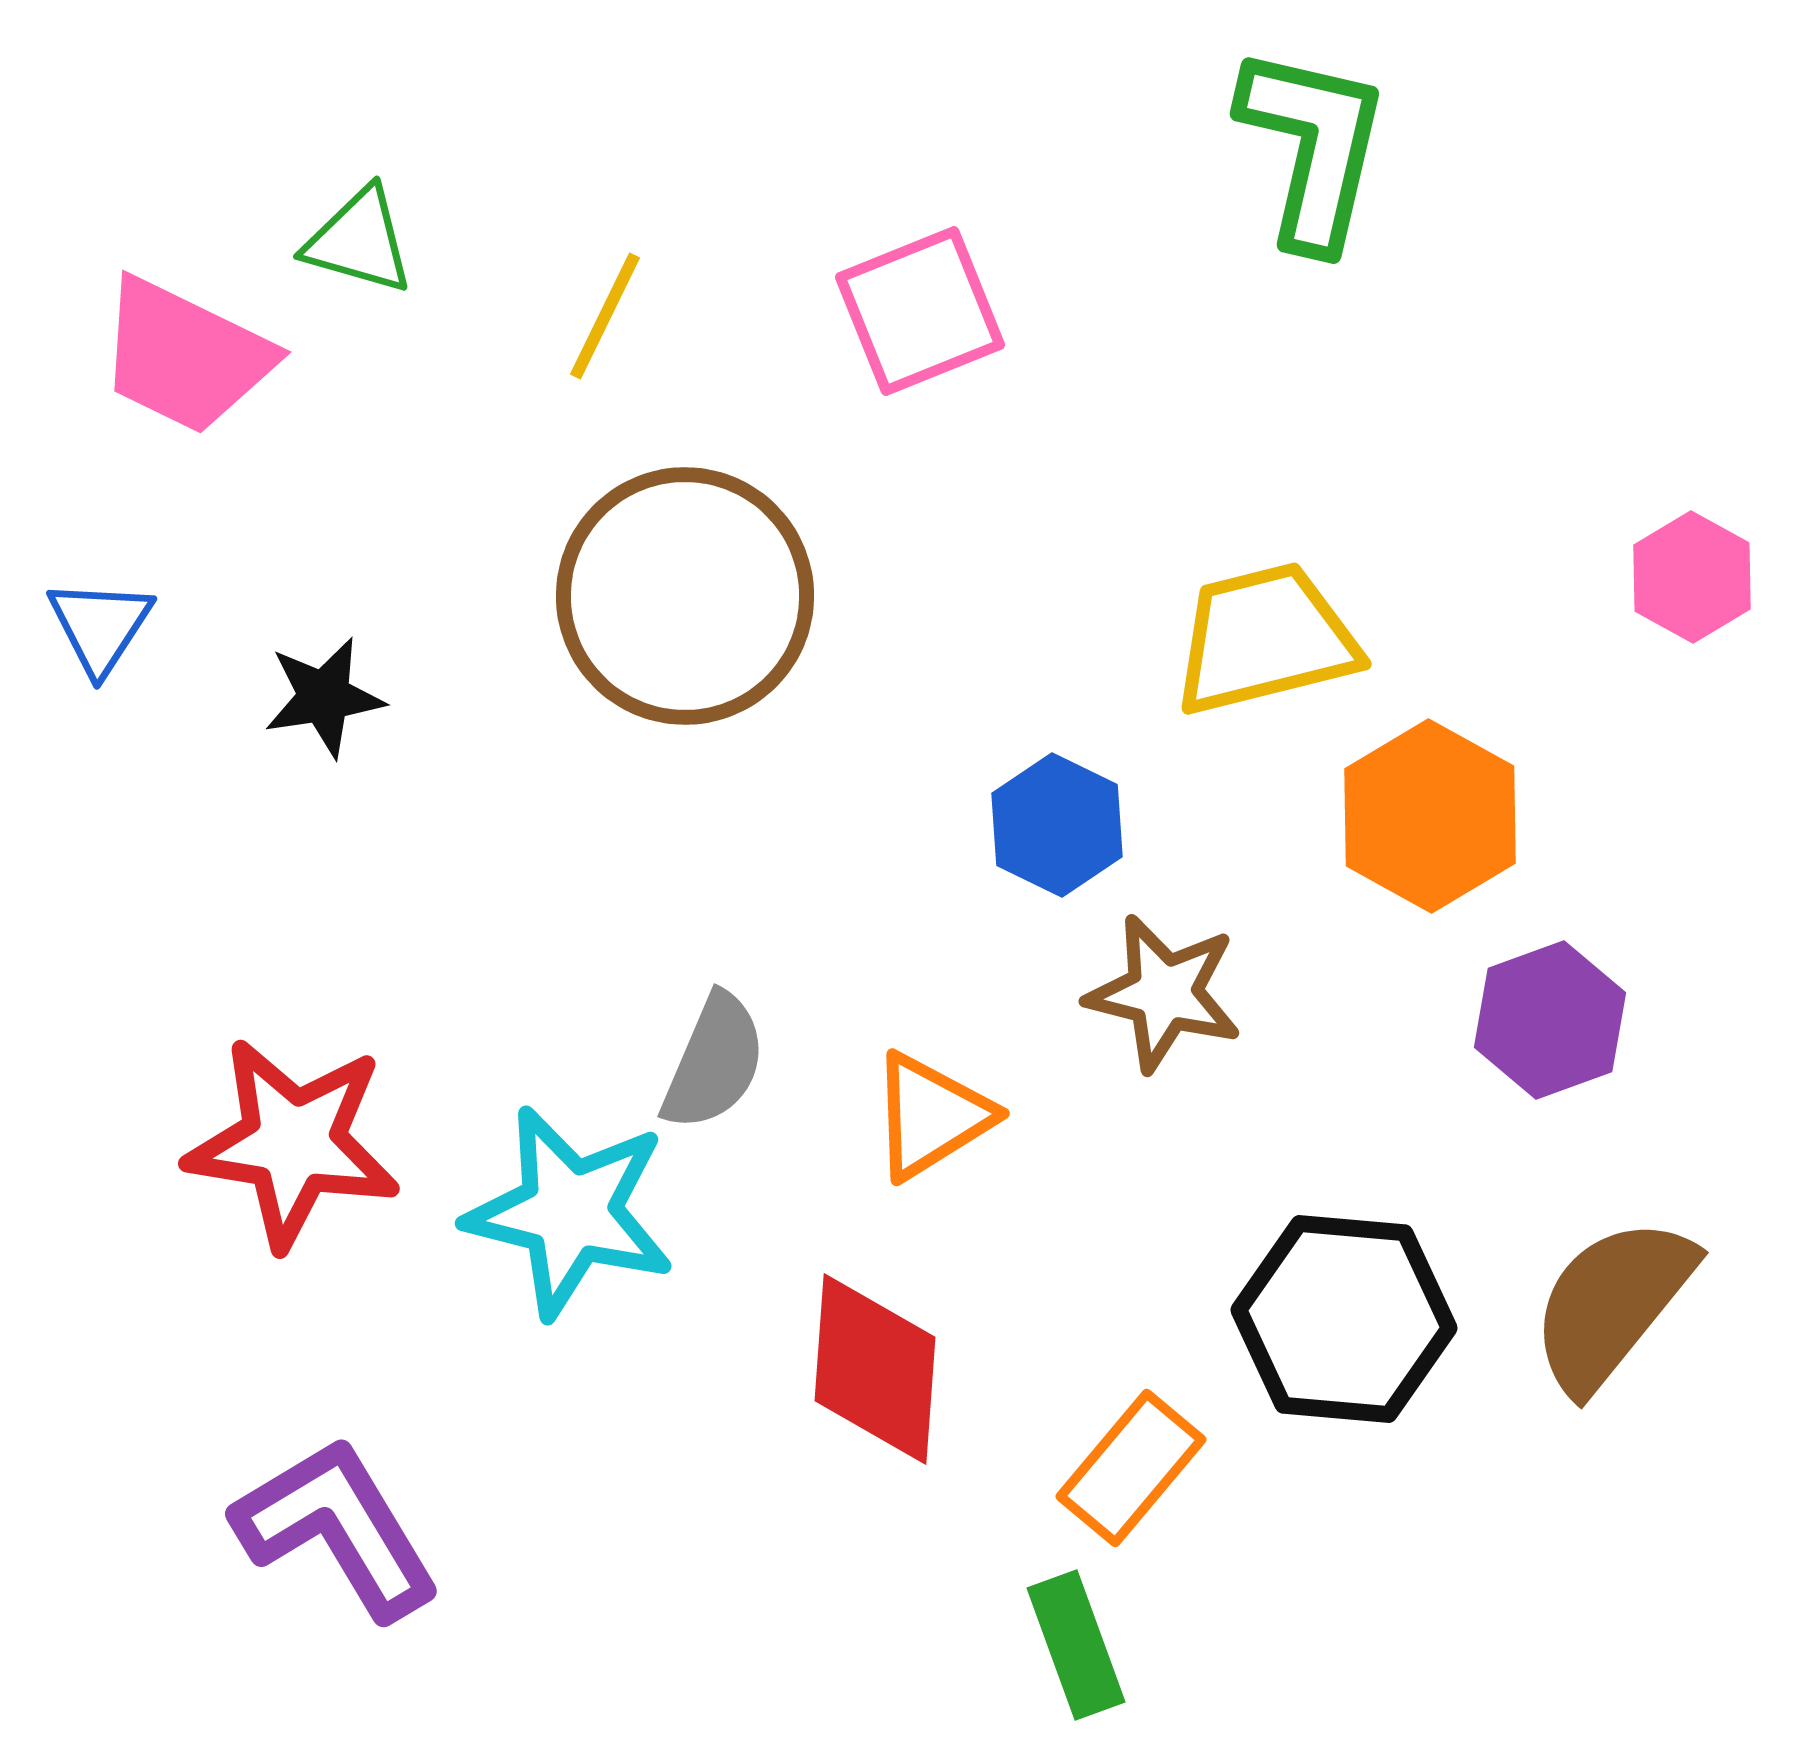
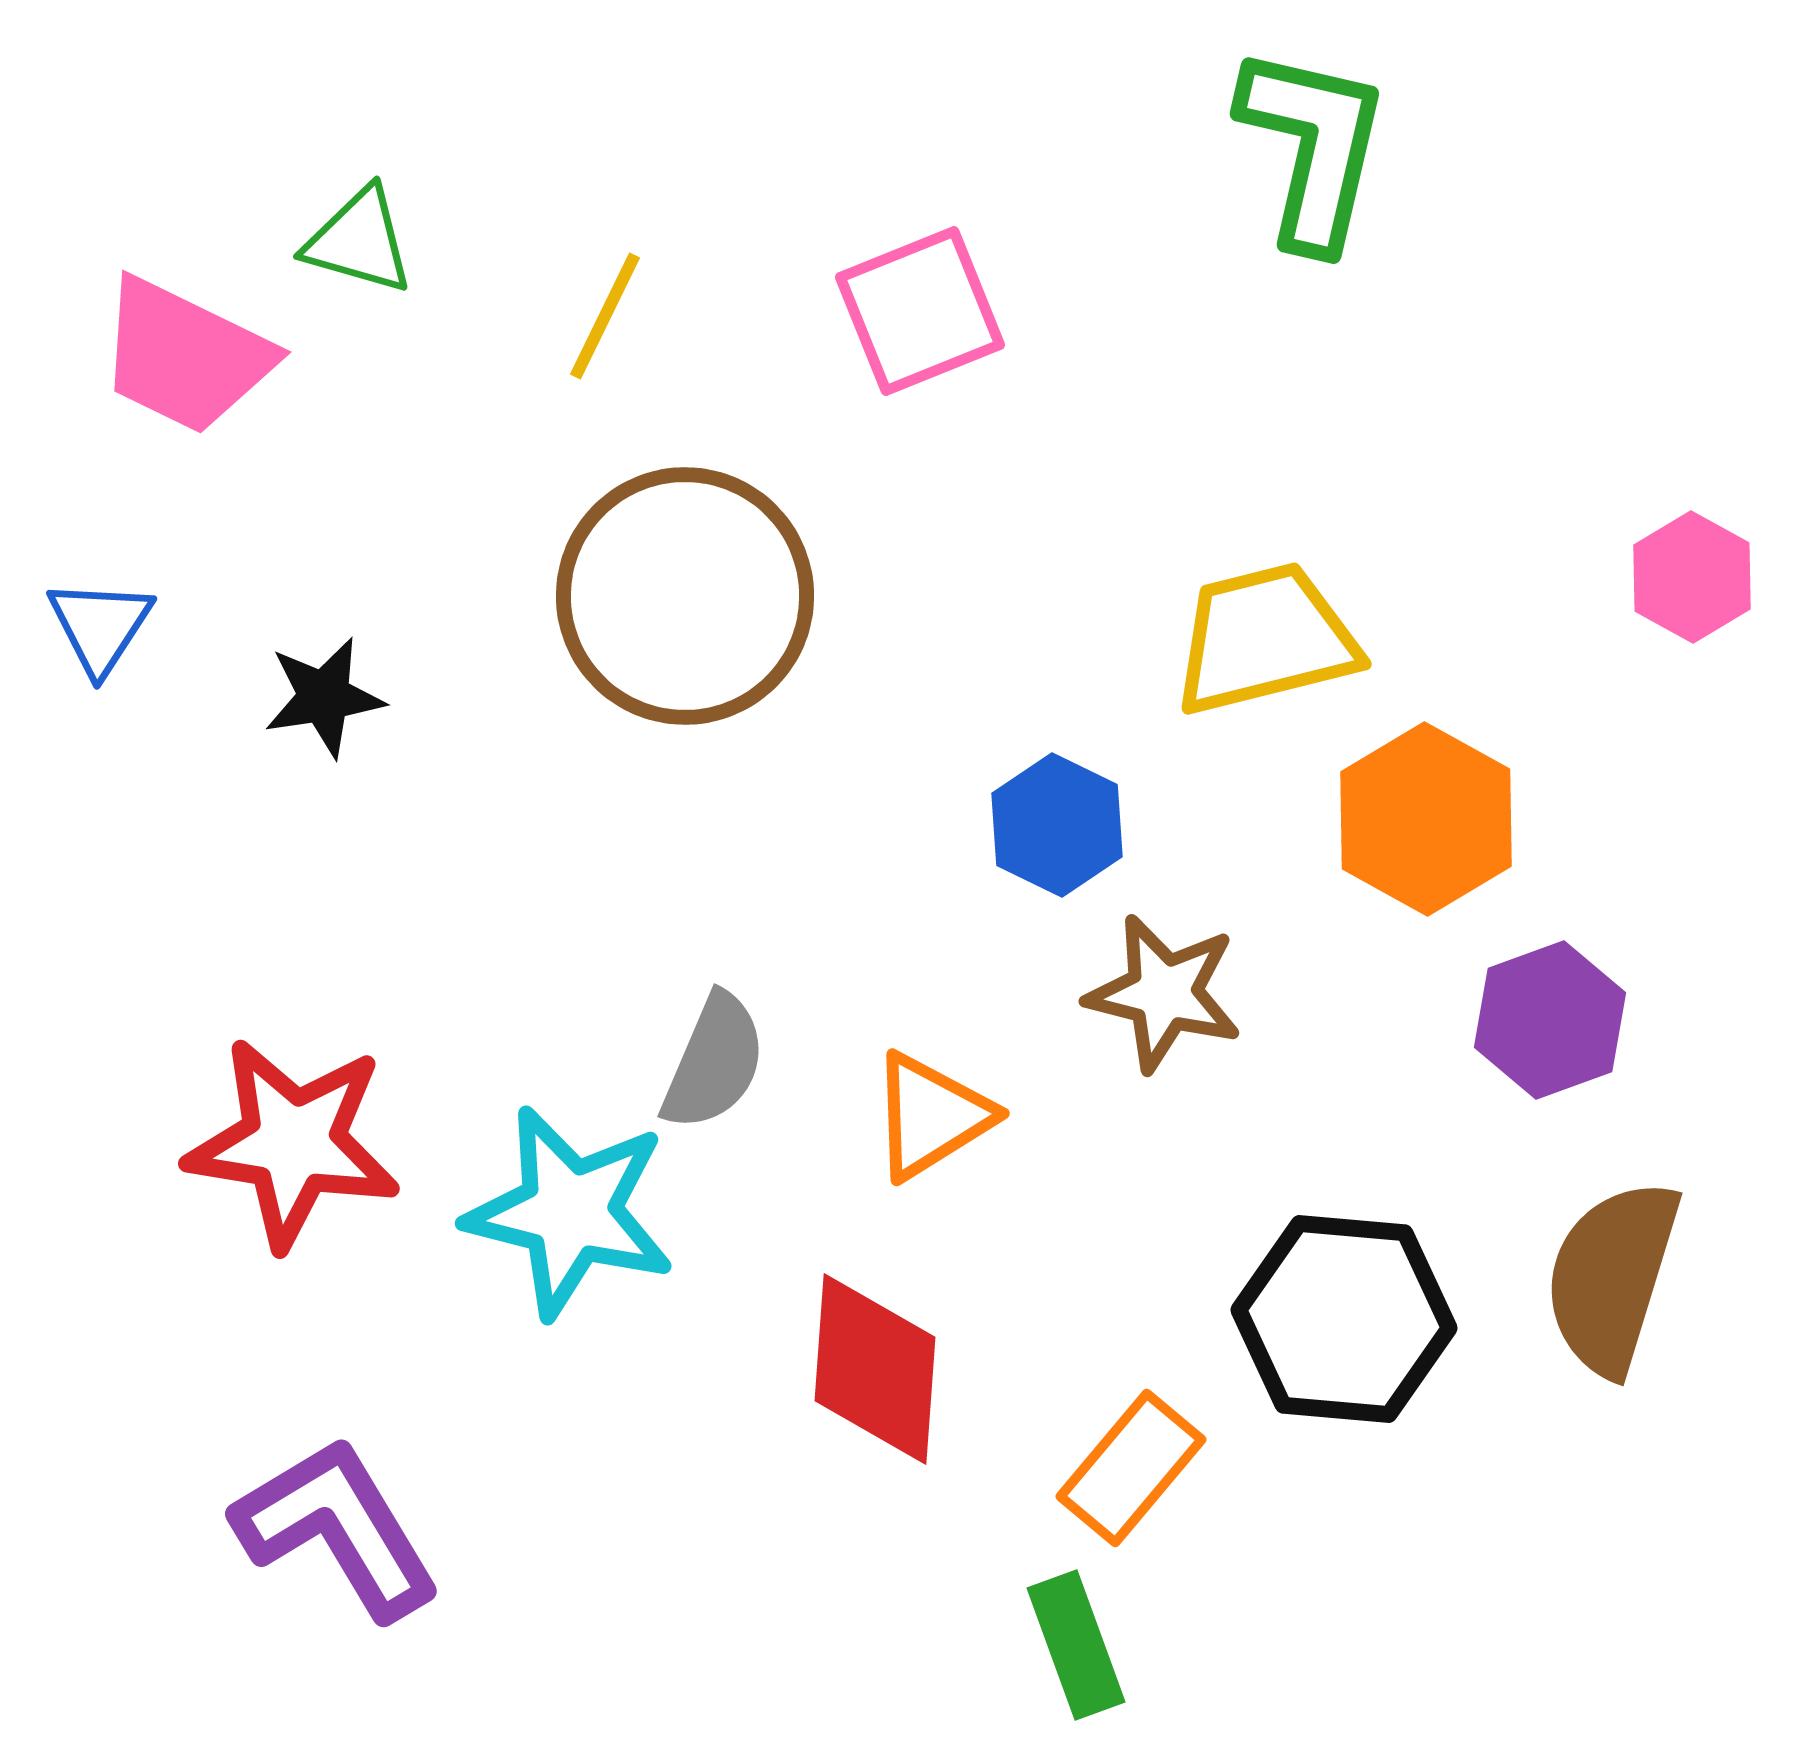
orange hexagon: moved 4 px left, 3 px down
brown semicircle: moved 27 px up; rotated 22 degrees counterclockwise
